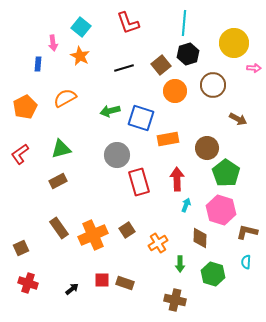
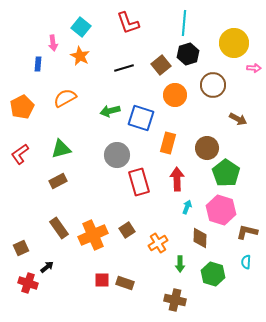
orange circle at (175, 91): moved 4 px down
orange pentagon at (25, 107): moved 3 px left
orange rectangle at (168, 139): moved 4 px down; rotated 65 degrees counterclockwise
cyan arrow at (186, 205): moved 1 px right, 2 px down
black arrow at (72, 289): moved 25 px left, 22 px up
